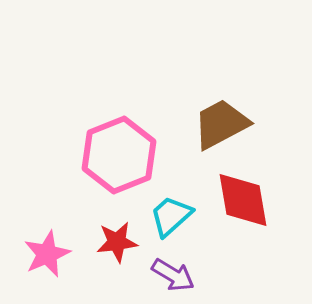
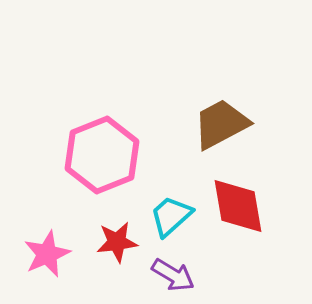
pink hexagon: moved 17 px left
red diamond: moved 5 px left, 6 px down
